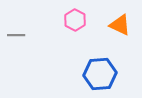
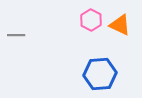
pink hexagon: moved 16 px right
